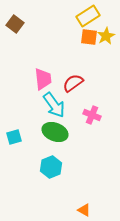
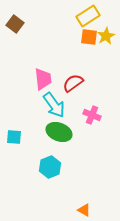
green ellipse: moved 4 px right
cyan square: rotated 21 degrees clockwise
cyan hexagon: moved 1 px left
